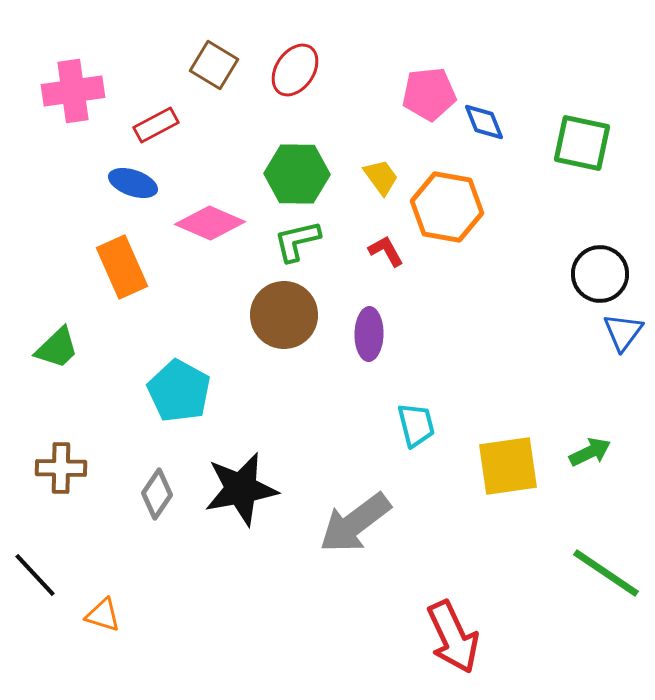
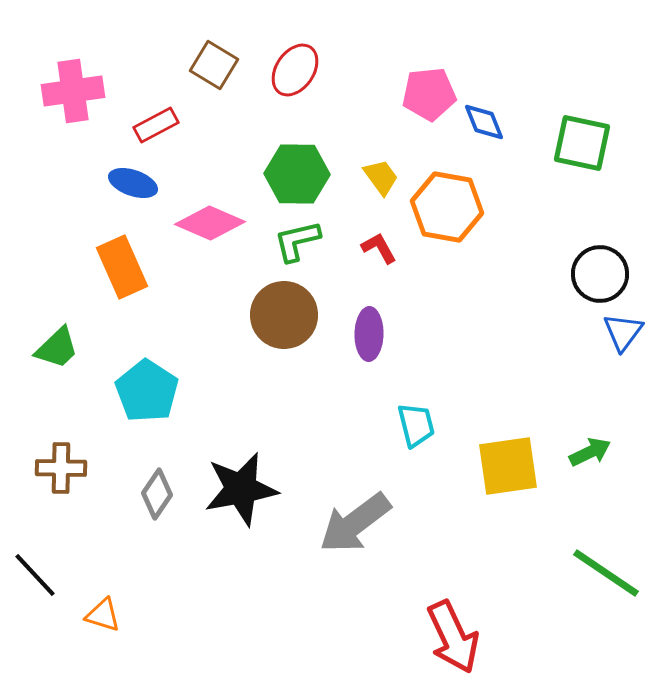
red L-shape: moved 7 px left, 3 px up
cyan pentagon: moved 32 px left; rotated 4 degrees clockwise
